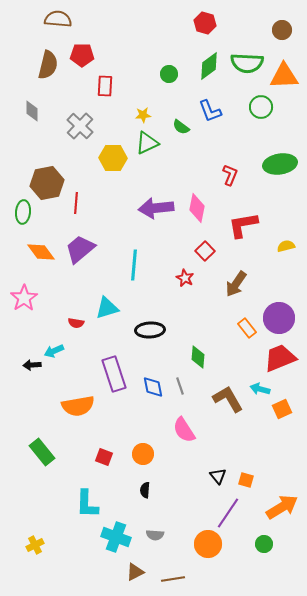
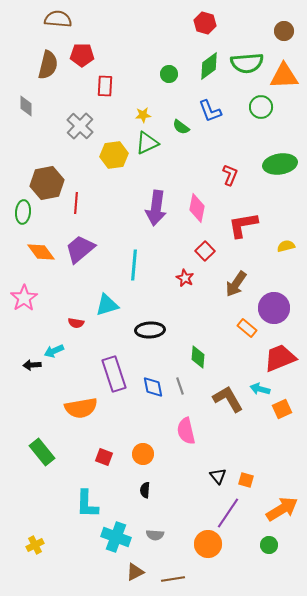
brown circle at (282, 30): moved 2 px right, 1 px down
green semicircle at (247, 63): rotated 8 degrees counterclockwise
gray diamond at (32, 111): moved 6 px left, 5 px up
yellow hexagon at (113, 158): moved 1 px right, 3 px up; rotated 8 degrees counterclockwise
purple arrow at (156, 208): rotated 76 degrees counterclockwise
cyan triangle at (107, 308): moved 3 px up
purple circle at (279, 318): moved 5 px left, 10 px up
orange rectangle at (247, 328): rotated 12 degrees counterclockwise
orange semicircle at (78, 406): moved 3 px right, 2 px down
pink semicircle at (184, 430): moved 2 px right, 1 px down; rotated 20 degrees clockwise
orange arrow at (282, 507): moved 2 px down
green circle at (264, 544): moved 5 px right, 1 px down
